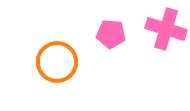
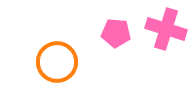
pink pentagon: moved 5 px right, 1 px up
